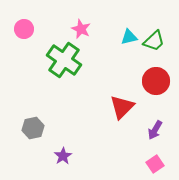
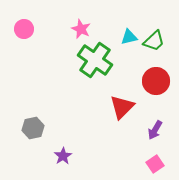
green cross: moved 31 px right
